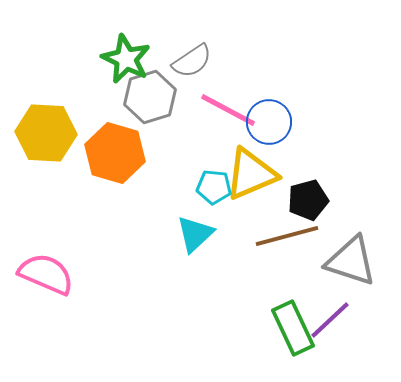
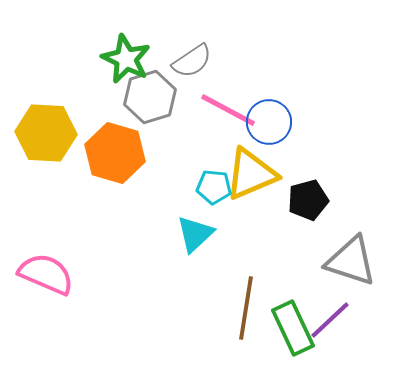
brown line: moved 41 px left, 72 px down; rotated 66 degrees counterclockwise
